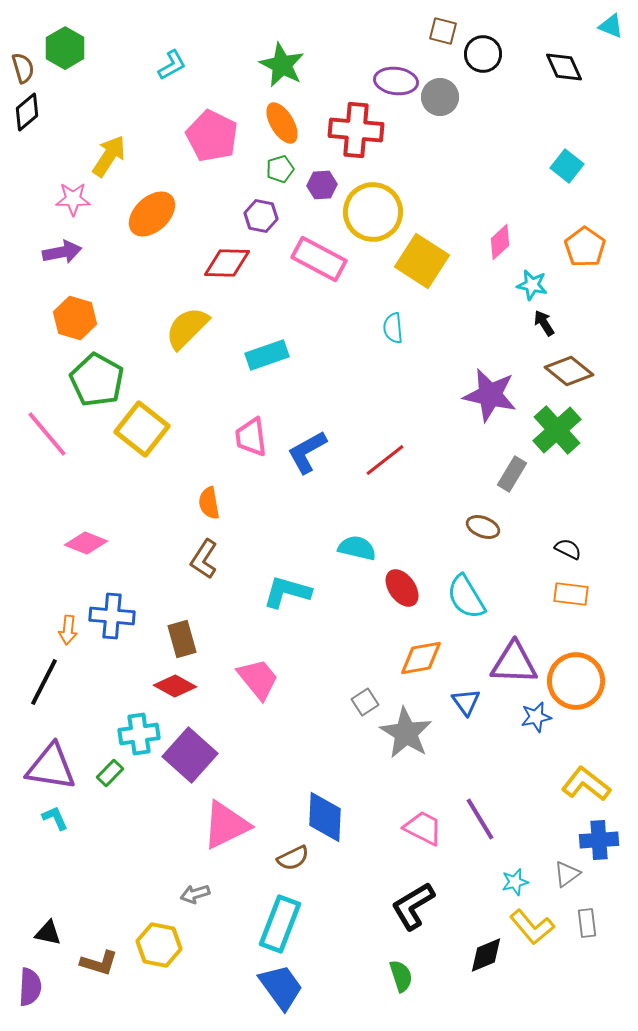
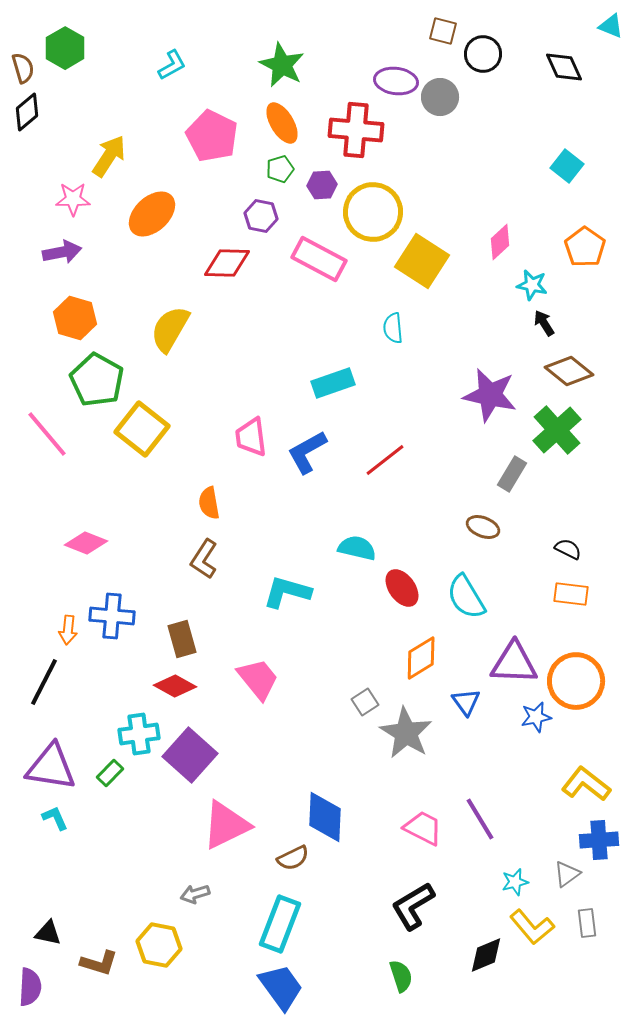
yellow semicircle at (187, 328): moved 17 px left, 1 px down; rotated 15 degrees counterclockwise
cyan rectangle at (267, 355): moved 66 px right, 28 px down
orange diamond at (421, 658): rotated 21 degrees counterclockwise
